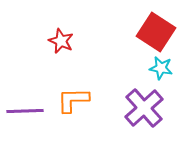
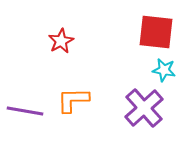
red square: rotated 27 degrees counterclockwise
red star: rotated 20 degrees clockwise
cyan star: moved 3 px right, 2 px down
purple line: rotated 12 degrees clockwise
